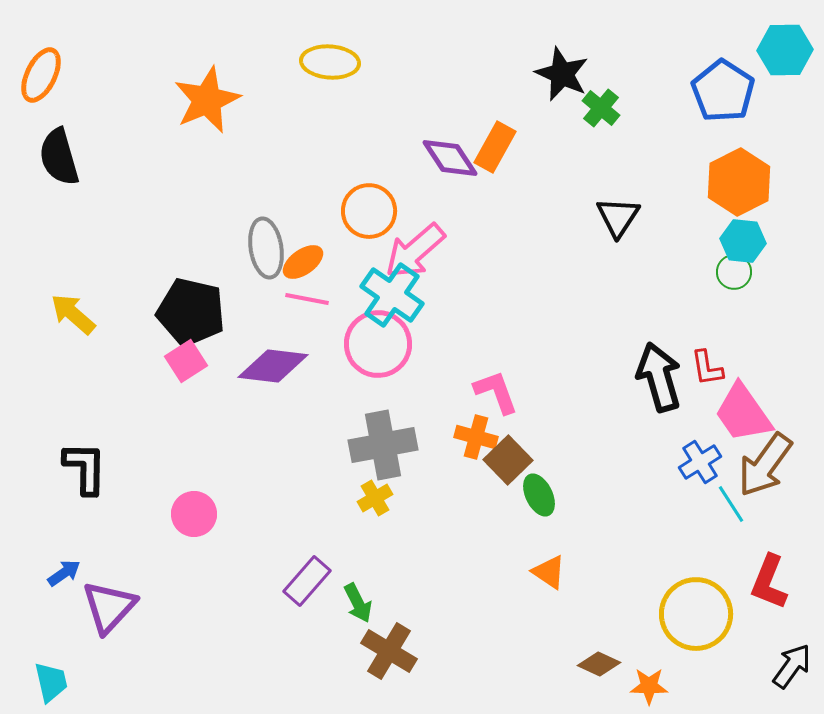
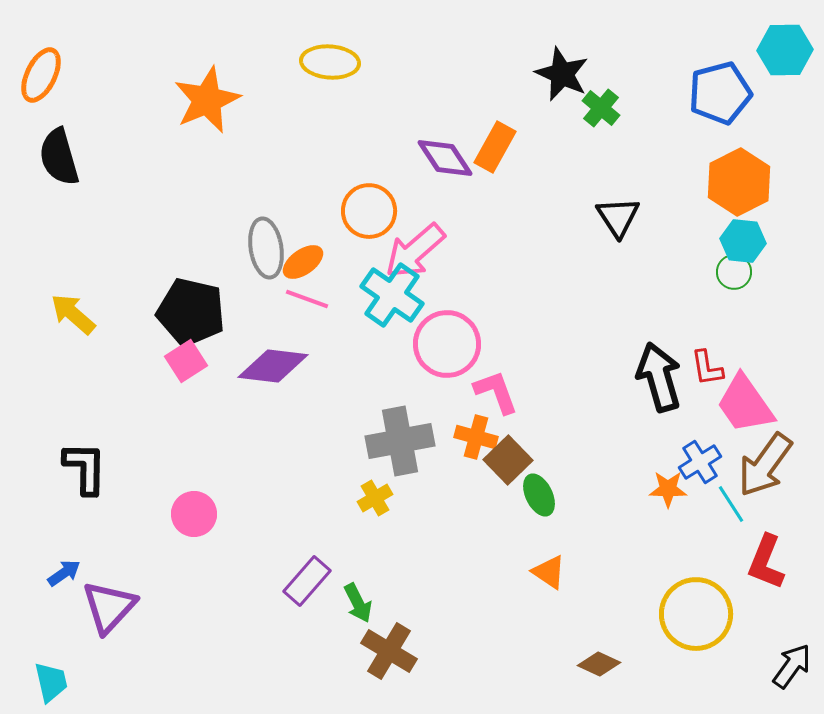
blue pentagon at (723, 91): moved 3 px left, 2 px down; rotated 24 degrees clockwise
purple diamond at (450, 158): moved 5 px left
black triangle at (618, 217): rotated 6 degrees counterclockwise
pink line at (307, 299): rotated 9 degrees clockwise
pink circle at (378, 344): moved 69 px right
pink trapezoid at (743, 413): moved 2 px right, 9 px up
gray cross at (383, 445): moved 17 px right, 4 px up
red L-shape at (769, 582): moved 3 px left, 20 px up
orange star at (649, 686): moved 19 px right, 197 px up
